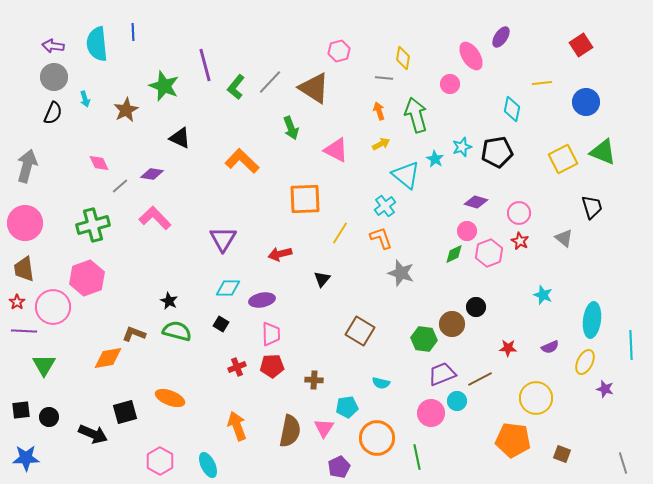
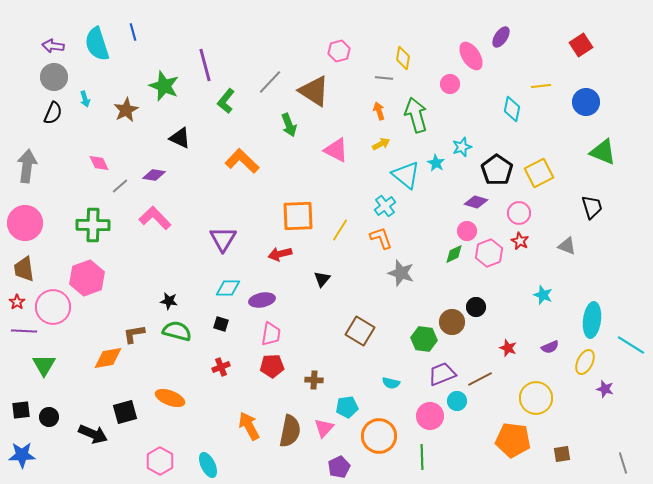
blue line at (133, 32): rotated 12 degrees counterclockwise
cyan semicircle at (97, 44): rotated 12 degrees counterclockwise
yellow line at (542, 83): moved 1 px left, 3 px down
green L-shape at (236, 87): moved 10 px left, 14 px down
brown triangle at (314, 88): moved 3 px down
green arrow at (291, 128): moved 2 px left, 3 px up
black pentagon at (497, 152): moved 18 px down; rotated 28 degrees counterclockwise
cyan star at (435, 159): moved 1 px right, 4 px down
yellow square at (563, 159): moved 24 px left, 14 px down
gray arrow at (27, 166): rotated 8 degrees counterclockwise
purple diamond at (152, 174): moved 2 px right, 1 px down
orange square at (305, 199): moved 7 px left, 17 px down
green cross at (93, 225): rotated 16 degrees clockwise
yellow line at (340, 233): moved 3 px up
gray triangle at (564, 238): moved 3 px right, 8 px down; rotated 18 degrees counterclockwise
black star at (169, 301): rotated 18 degrees counterclockwise
black square at (221, 324): rotated 14 degrees counterclockwise
brown circle at (452, 324): moved 2 px up
brown L-shape at (134, 334): rotated 30 degrees counterclockwise
pink trapezoid at (271, 334): rotated 10 degrees clockwise
cyan line at (631, 345): rotated 56 degrees counterclockwise
red star at (508, 348): rotated 18 degrees clockwise
red cross at (237, 367): moved 16 px left
cyan semicircle at (381, 383): moved 10 px right
pink circle at (431, 413): moved 1 px left, 3 px down
orange arrow at (237, 426): moved 12 px right; rotated 8 degrees counterclockwise
pink triangle at (324, 428): rotated 10 degrees clockwise
orange circle at (377, 438): moved 2 px right, 2 px up
brown square at (562, 454): rotated 30 degrees counterclockwise
green line at (417, 457): moved 5 px right; rotated 10 degrees clockwise
blue star at (26, 458): moved 4 px left, 3 px up
